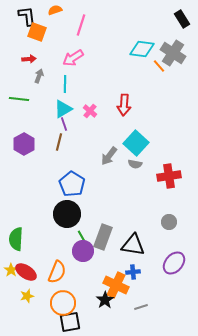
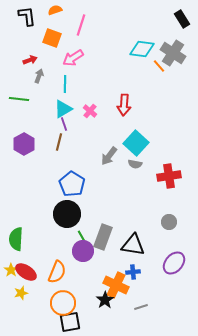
orange square at (37, 32): moved 15 px right, 6 px down
red arrow at (29, 59): moved 1 px right, 1 px down; rotated 16 degrees counterclockwise
yellow star at (27, 296): moved 6 px left, 3 px up
